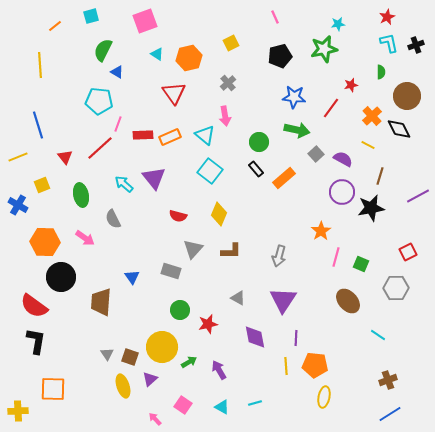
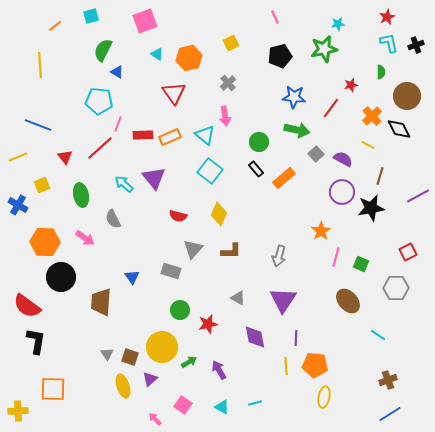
blue line at (38, 125): rotated 52 degrees counterclockwise
red semicircle at (34, 306): moved 7 px left
